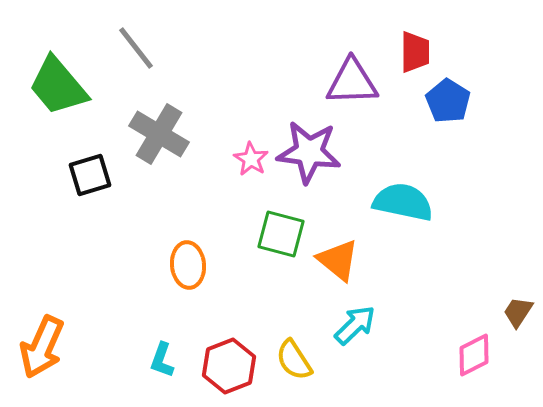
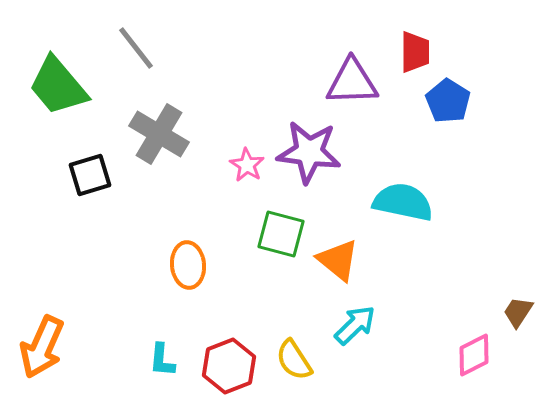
pink star: moved 4 px left, 6 px down
cyan L-shape: rotated 15 degrees counterclockwise
